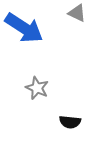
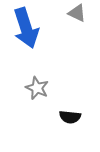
blue arrow: moved 2 px right; rotated 39 degrees clockwise
black semicircle: moved 5 px up
